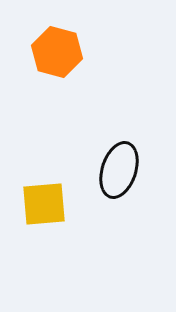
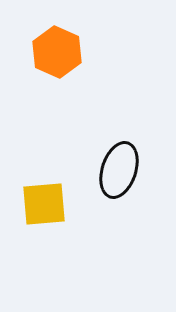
orange hexagon: rotated 9 degrees clockwise
